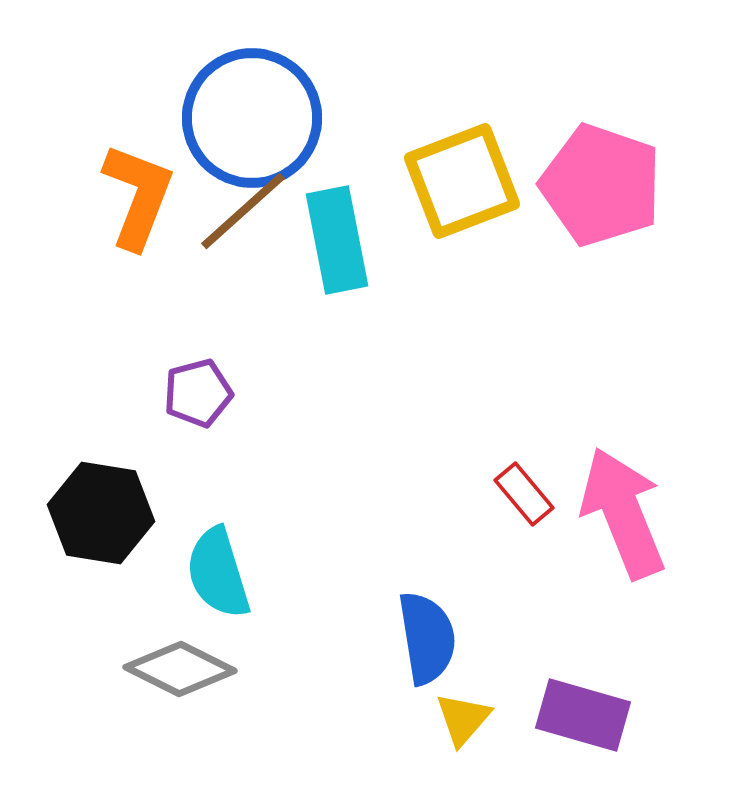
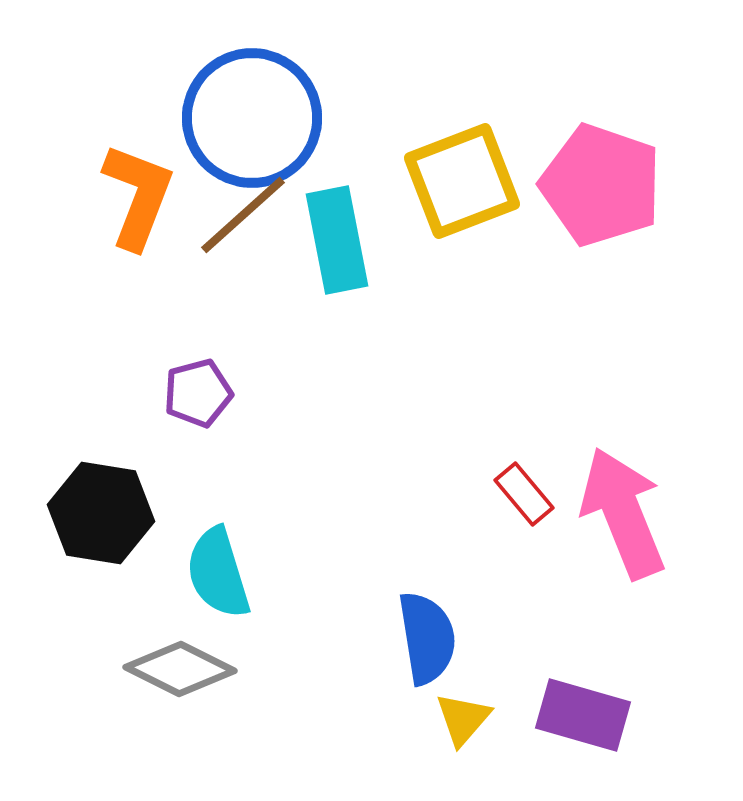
brown line: moved 4 px down
